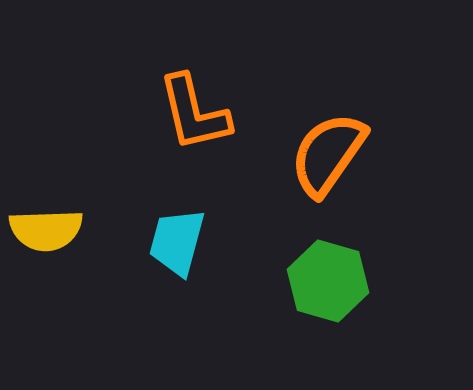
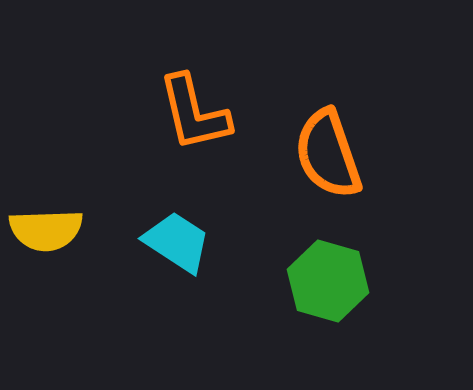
orange semicircle: rotated 54 degrees counterclockwise
cyan trapezoid: rotated 108 degrees clockwise
